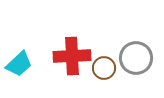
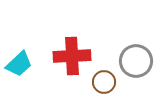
gray circle: moved 3 px down
brown circle: moved 14 px down
